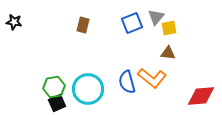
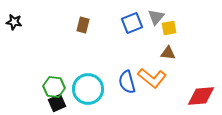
green hexagon: rotated 15 degrees clockwise
